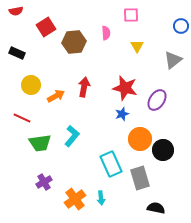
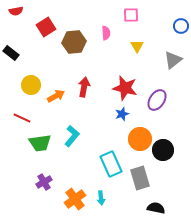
black rectangle: moved 6 px left; rotated 14 degrees clockwise
